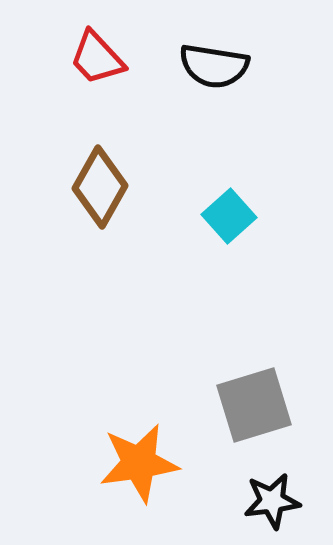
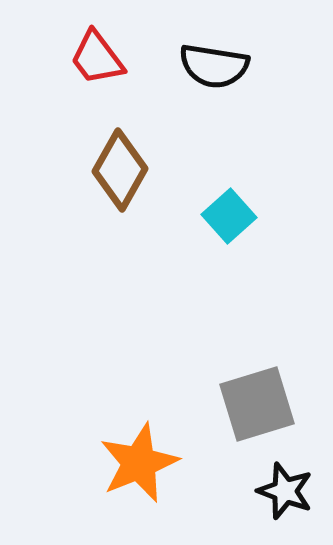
red trapezoid: rotated 6 degrees clockwise
brown diamond: moved 20 px right, 17 px up
gray square: moved 3 px right, 1 px up
orange star: rotated 14 degrees counterclockwise
black star: moved 13 px right, 10 px up; rotated 28 degrees clockwise
